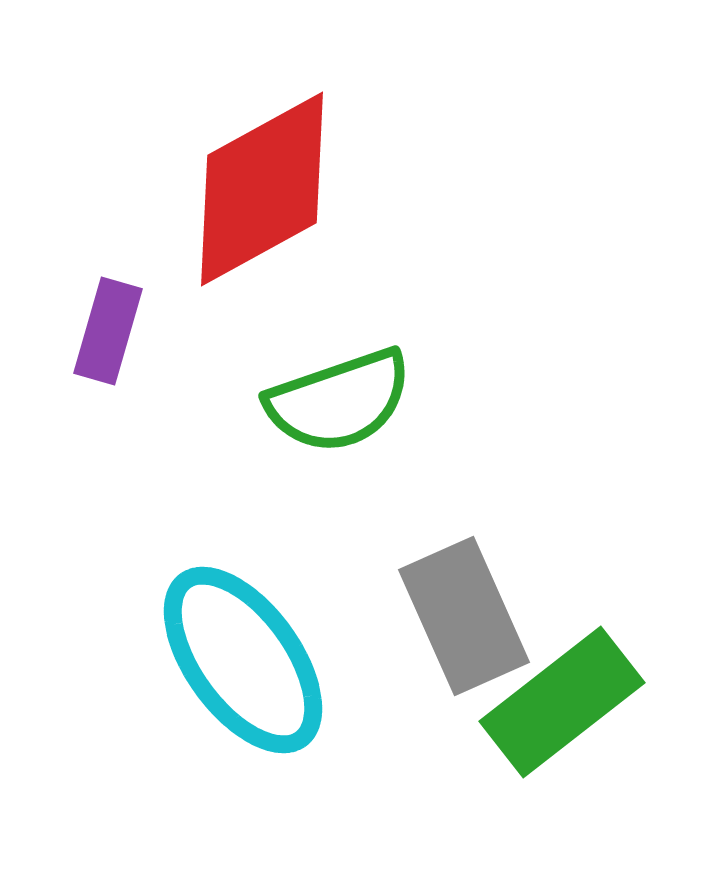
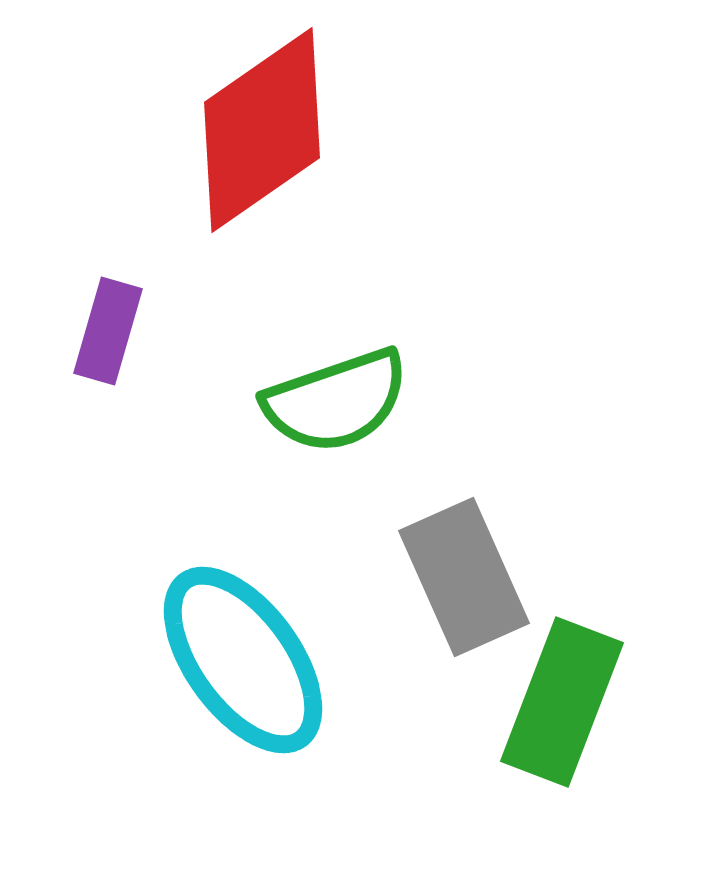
red diamond: moved 59 px up; rotated 6 degrees counterclockwise
green semicircle: moved 3 px left
gray rectangle: moved 39 px up
green rectangle: rotated 31 degrees counterclockwise
